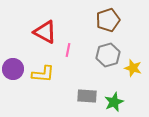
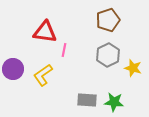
red triangle: rotated 20 degrees counterclockwise
pink line: moved 4 px left
gray hexagon: rotated 10 degrees counterclockwise
yellow L-shape: moved 1 px down; rotated 140 degrees clockwise
gray rectangle: moved 4 px down
green star: rotated 30 degrees clockwise
